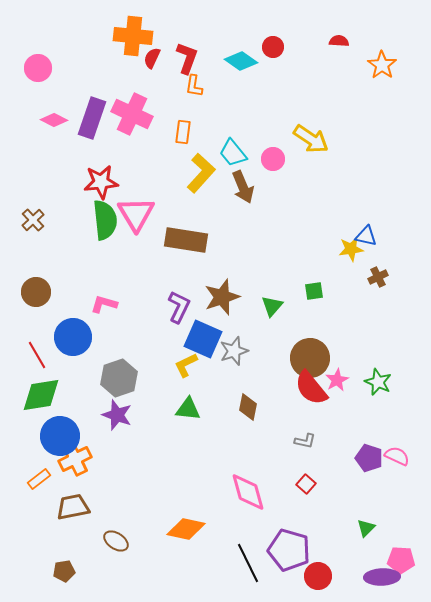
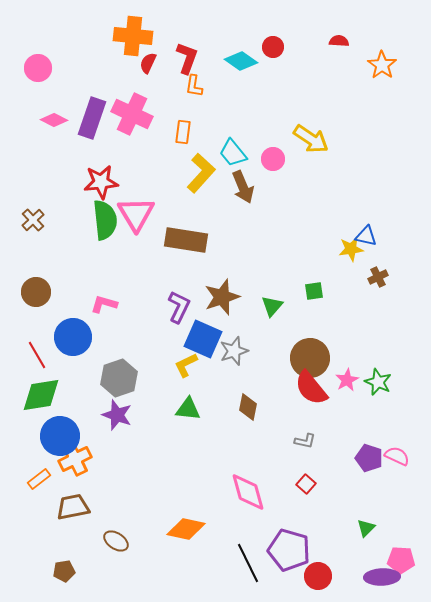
red semicircle at (152, 58): moved 4 px left, 5 px down
pink star at (337, 380): moved 10 px right
